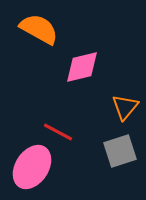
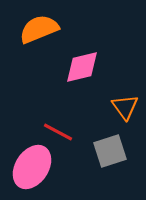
orange semicircle: rotated 51 degrees counterclockwise
orange triangle: rotated 16 degrees counterclockwise
gray square: moved 10 px left
